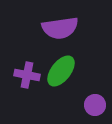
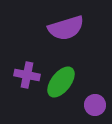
purple semicircle: moved 6 px right; rotated 9 degrees counterclockwise
green ellipse: moved 11 px down
